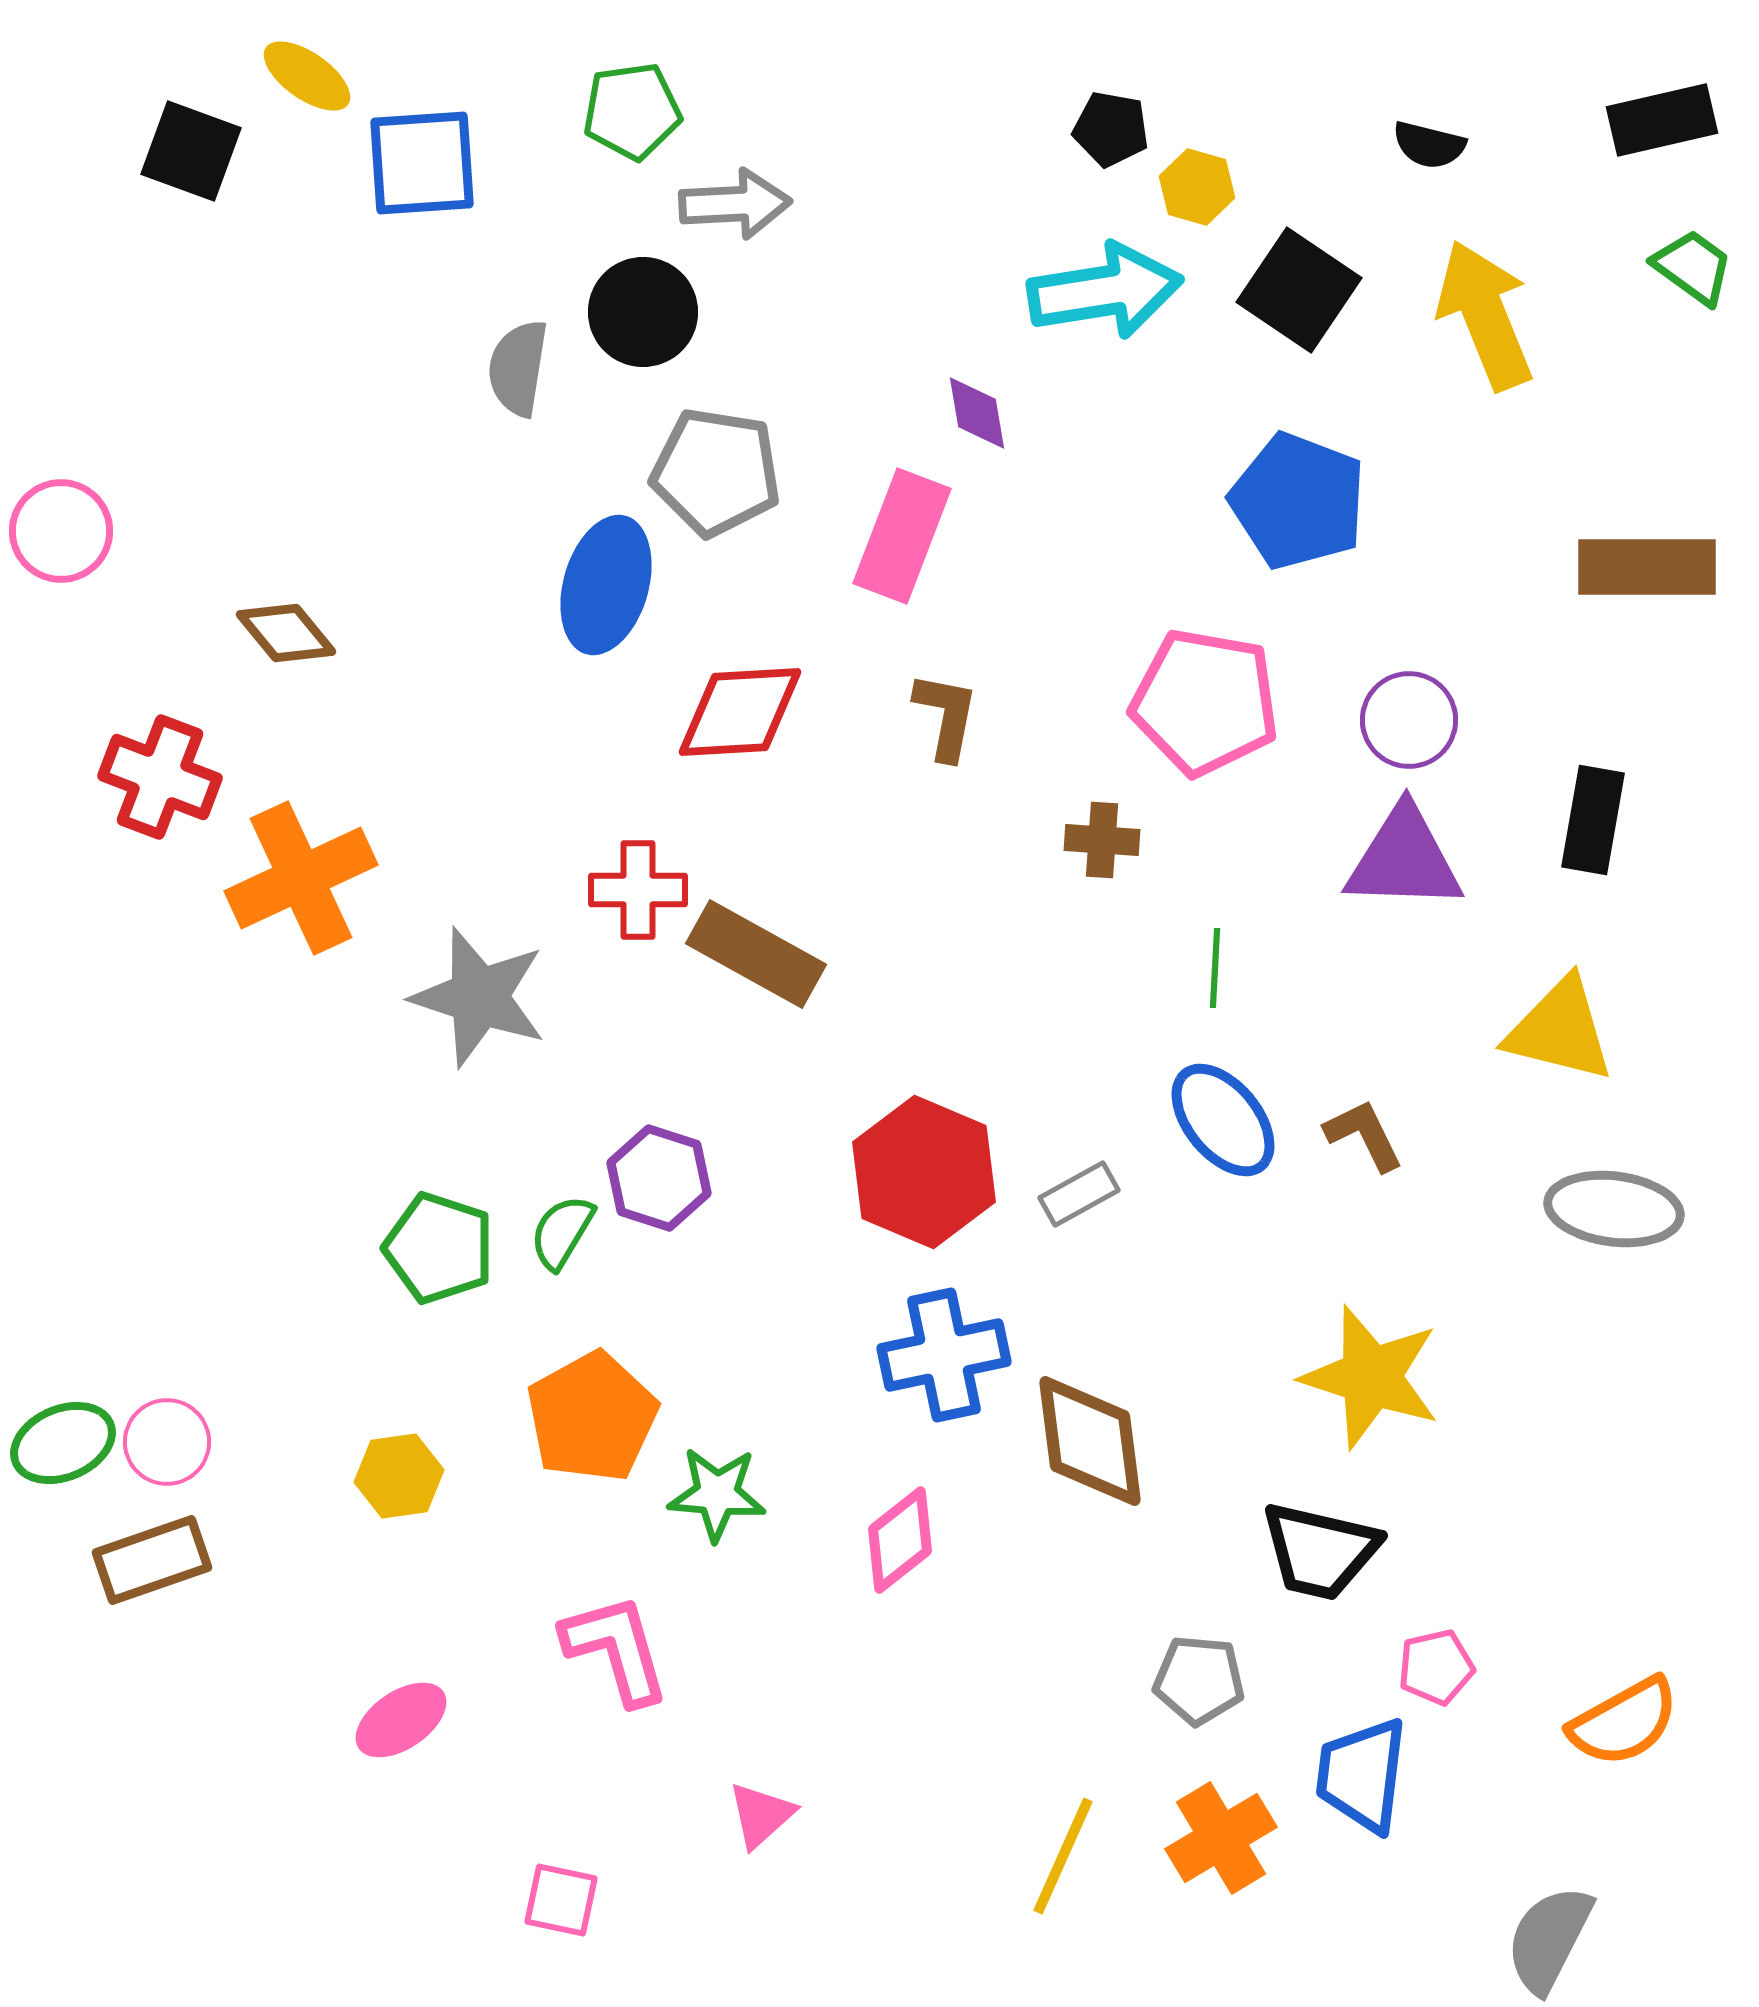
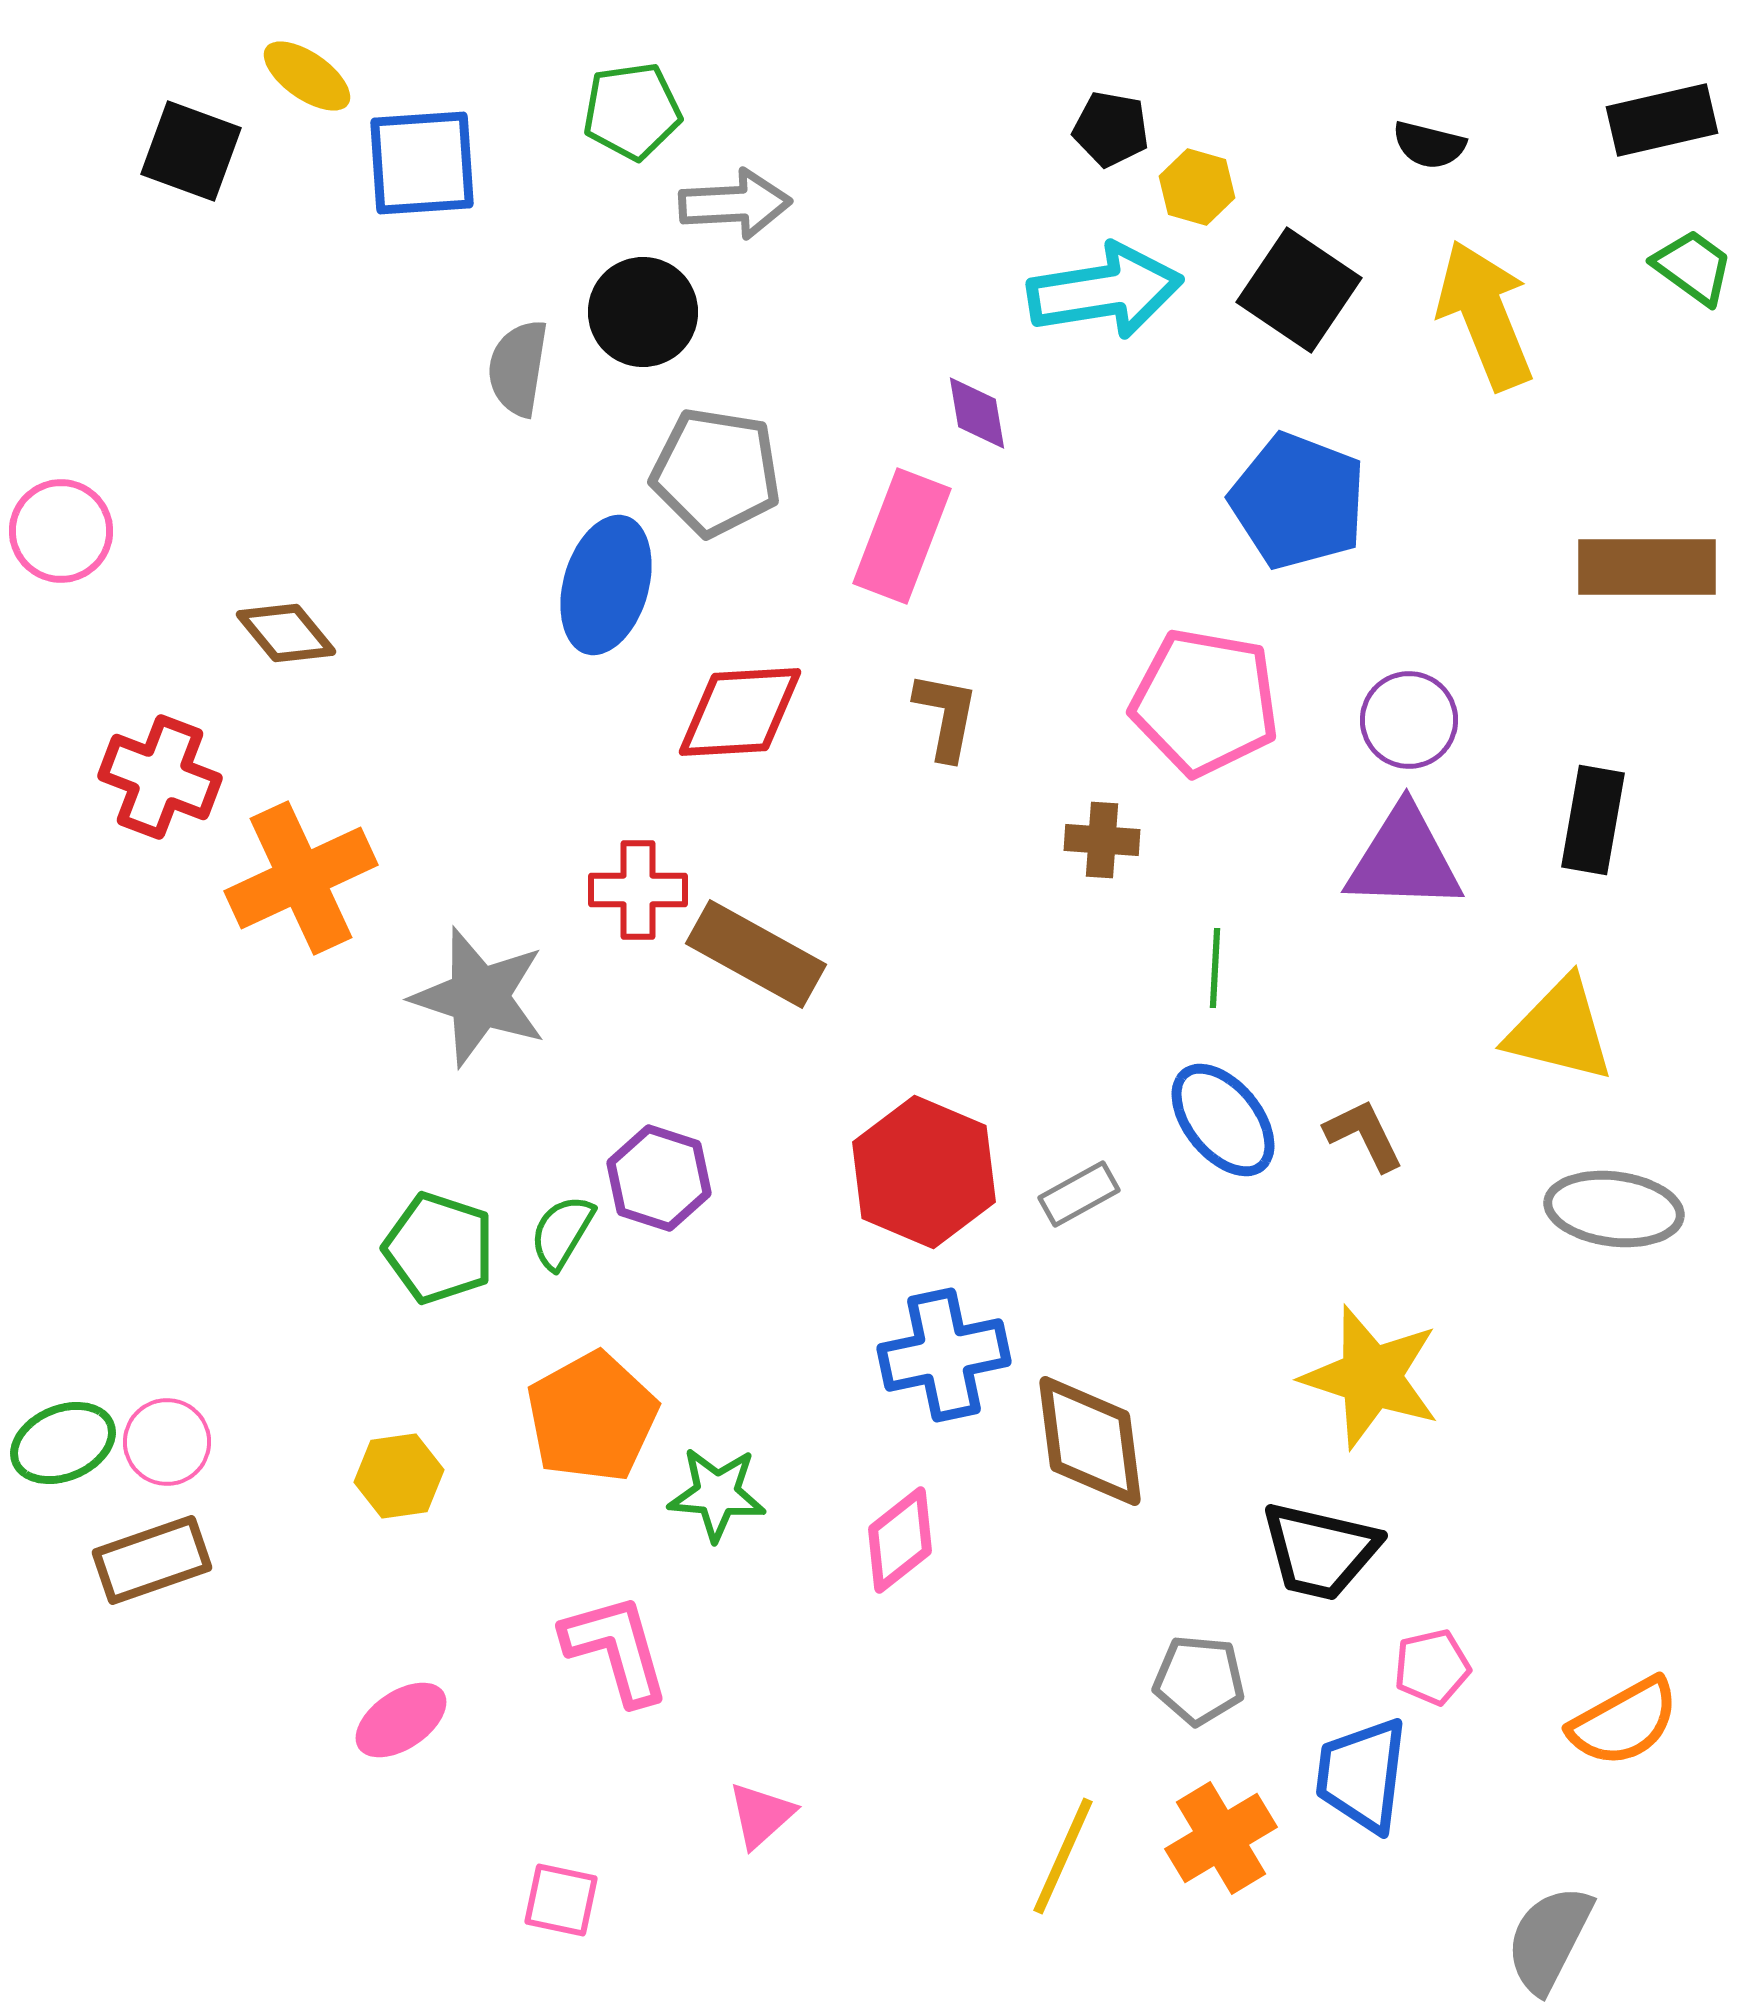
pink pentagon at (1436, 1667): moved 4 px left
